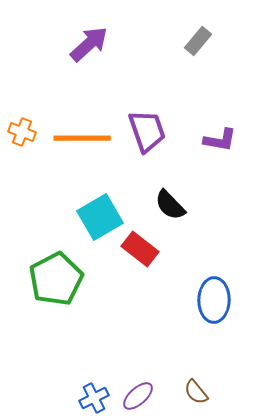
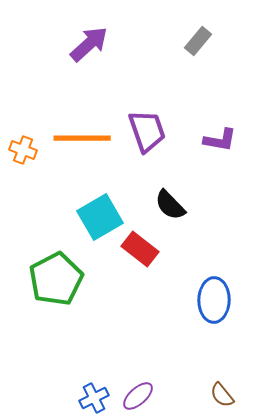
orange cross: moved 1 px right, 18 px down
brown semicircle: moved 26 px right, 3 px down
